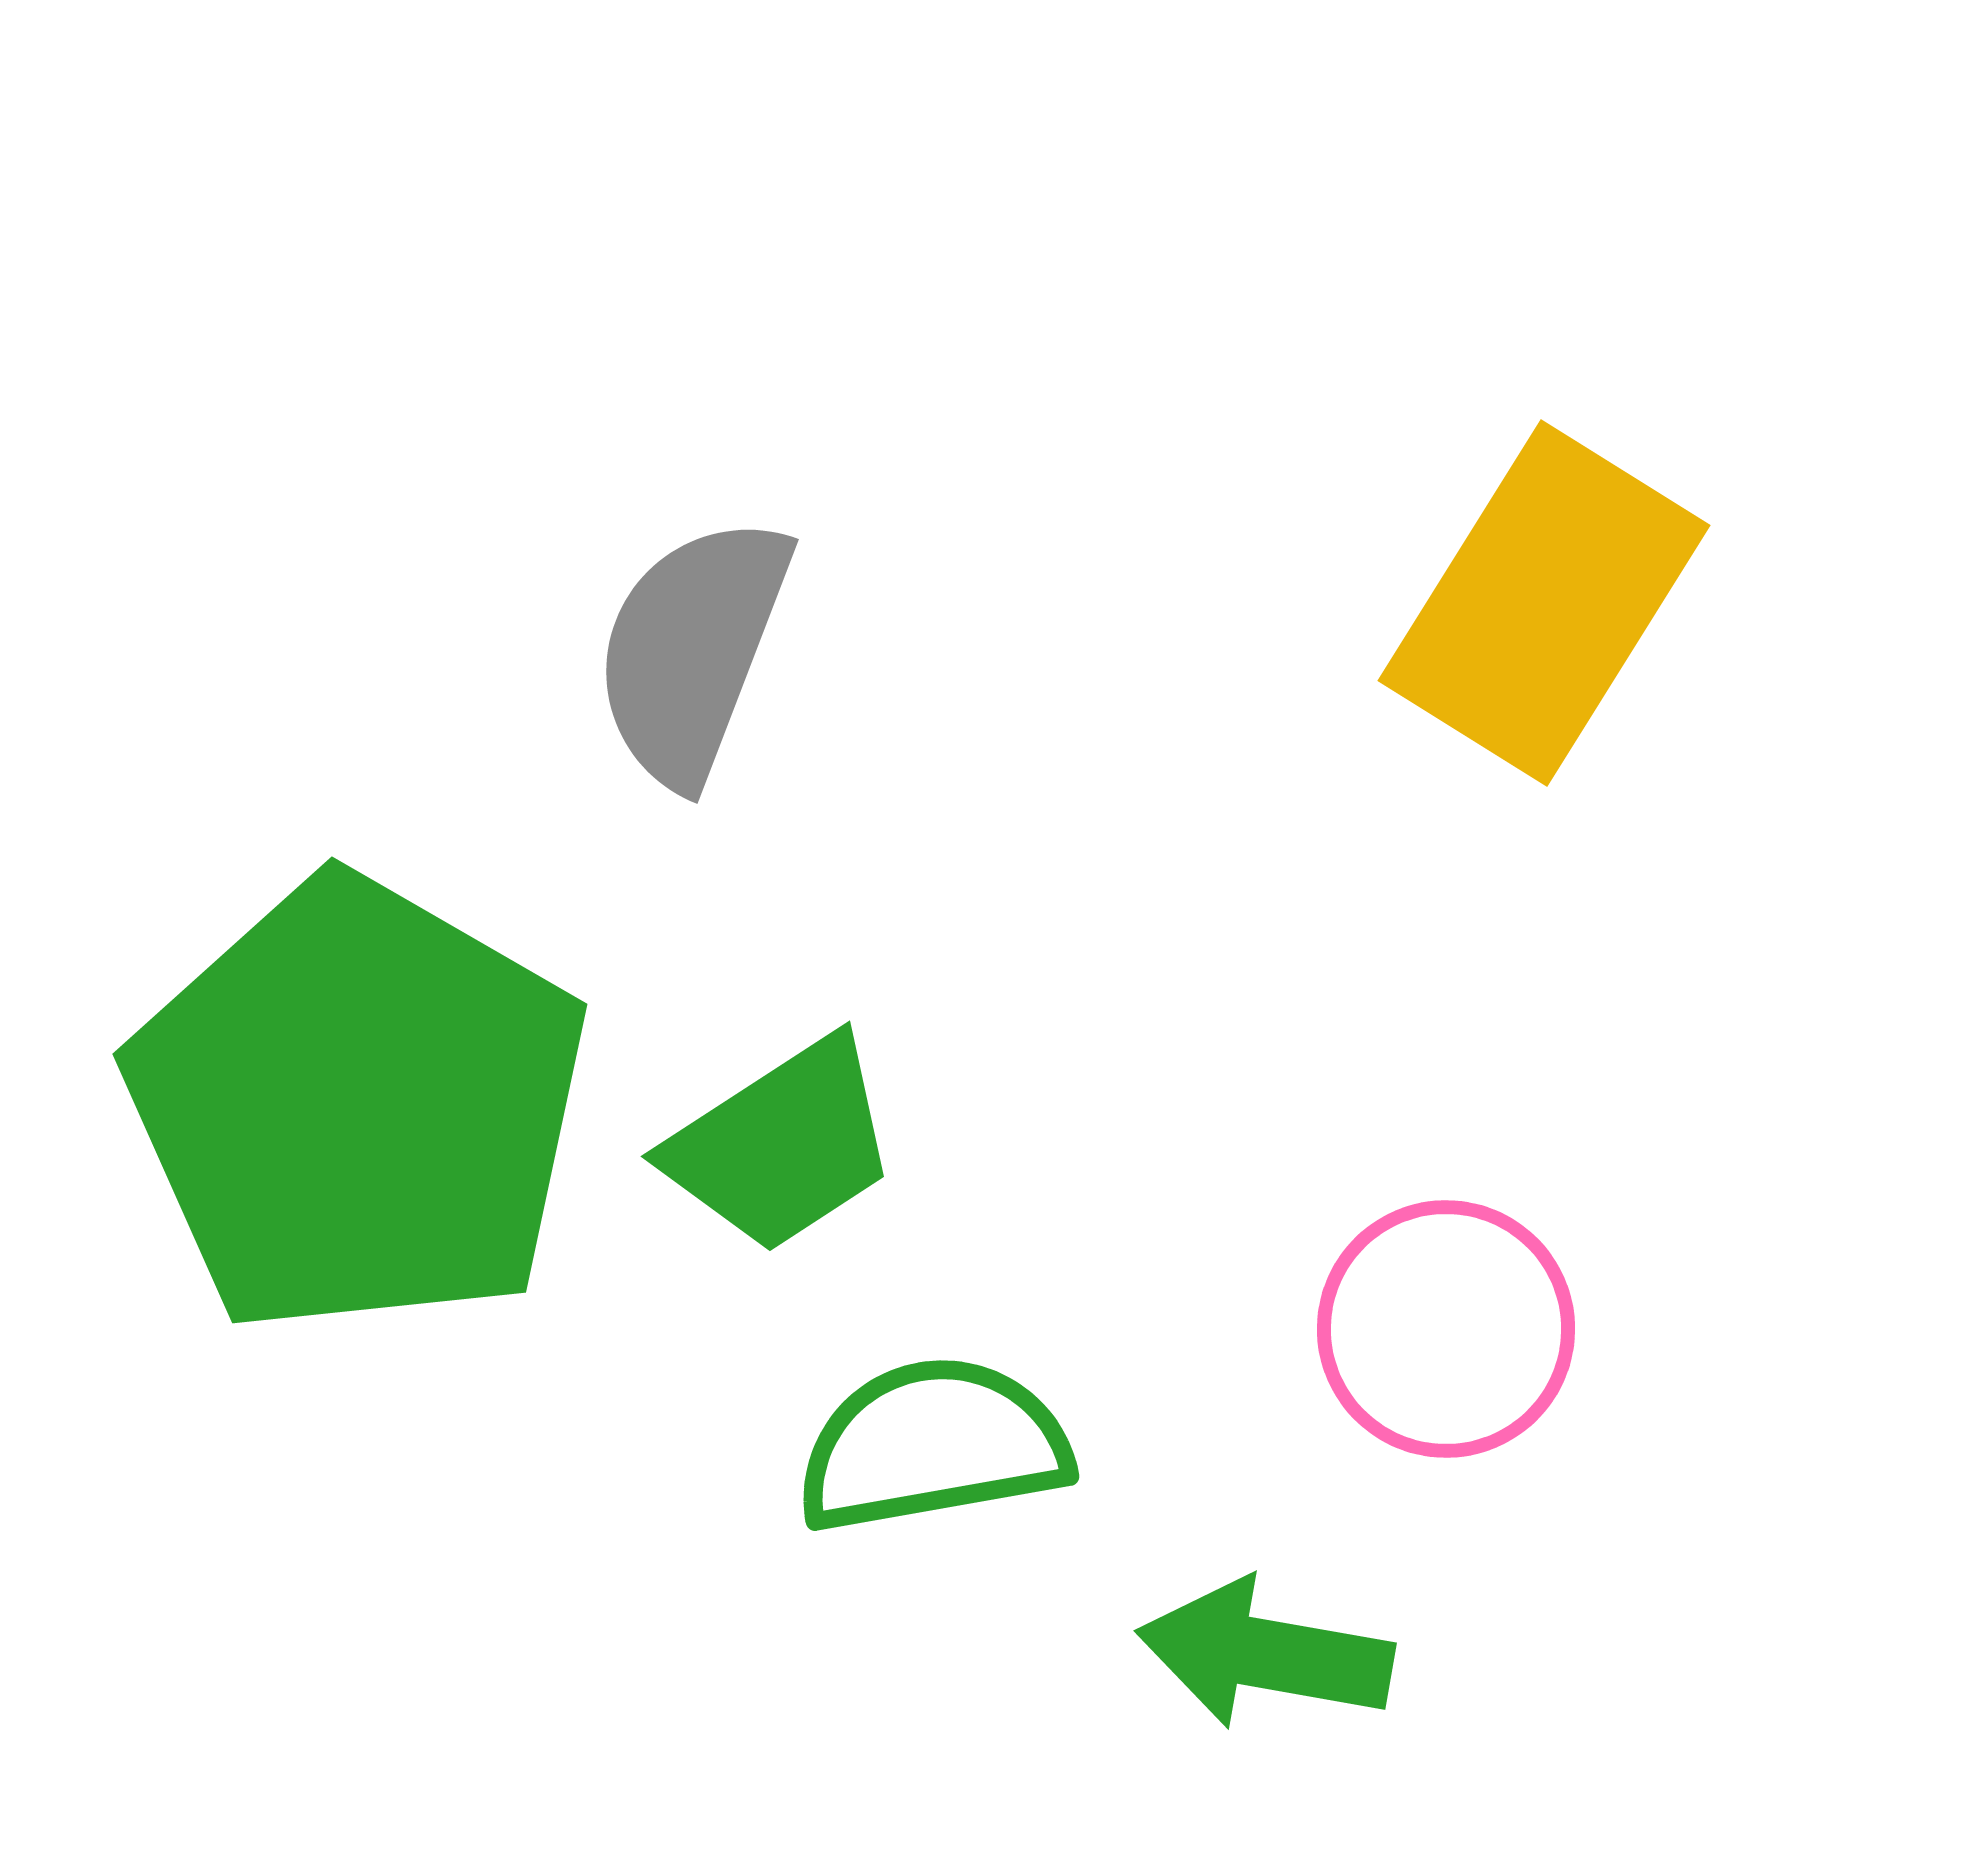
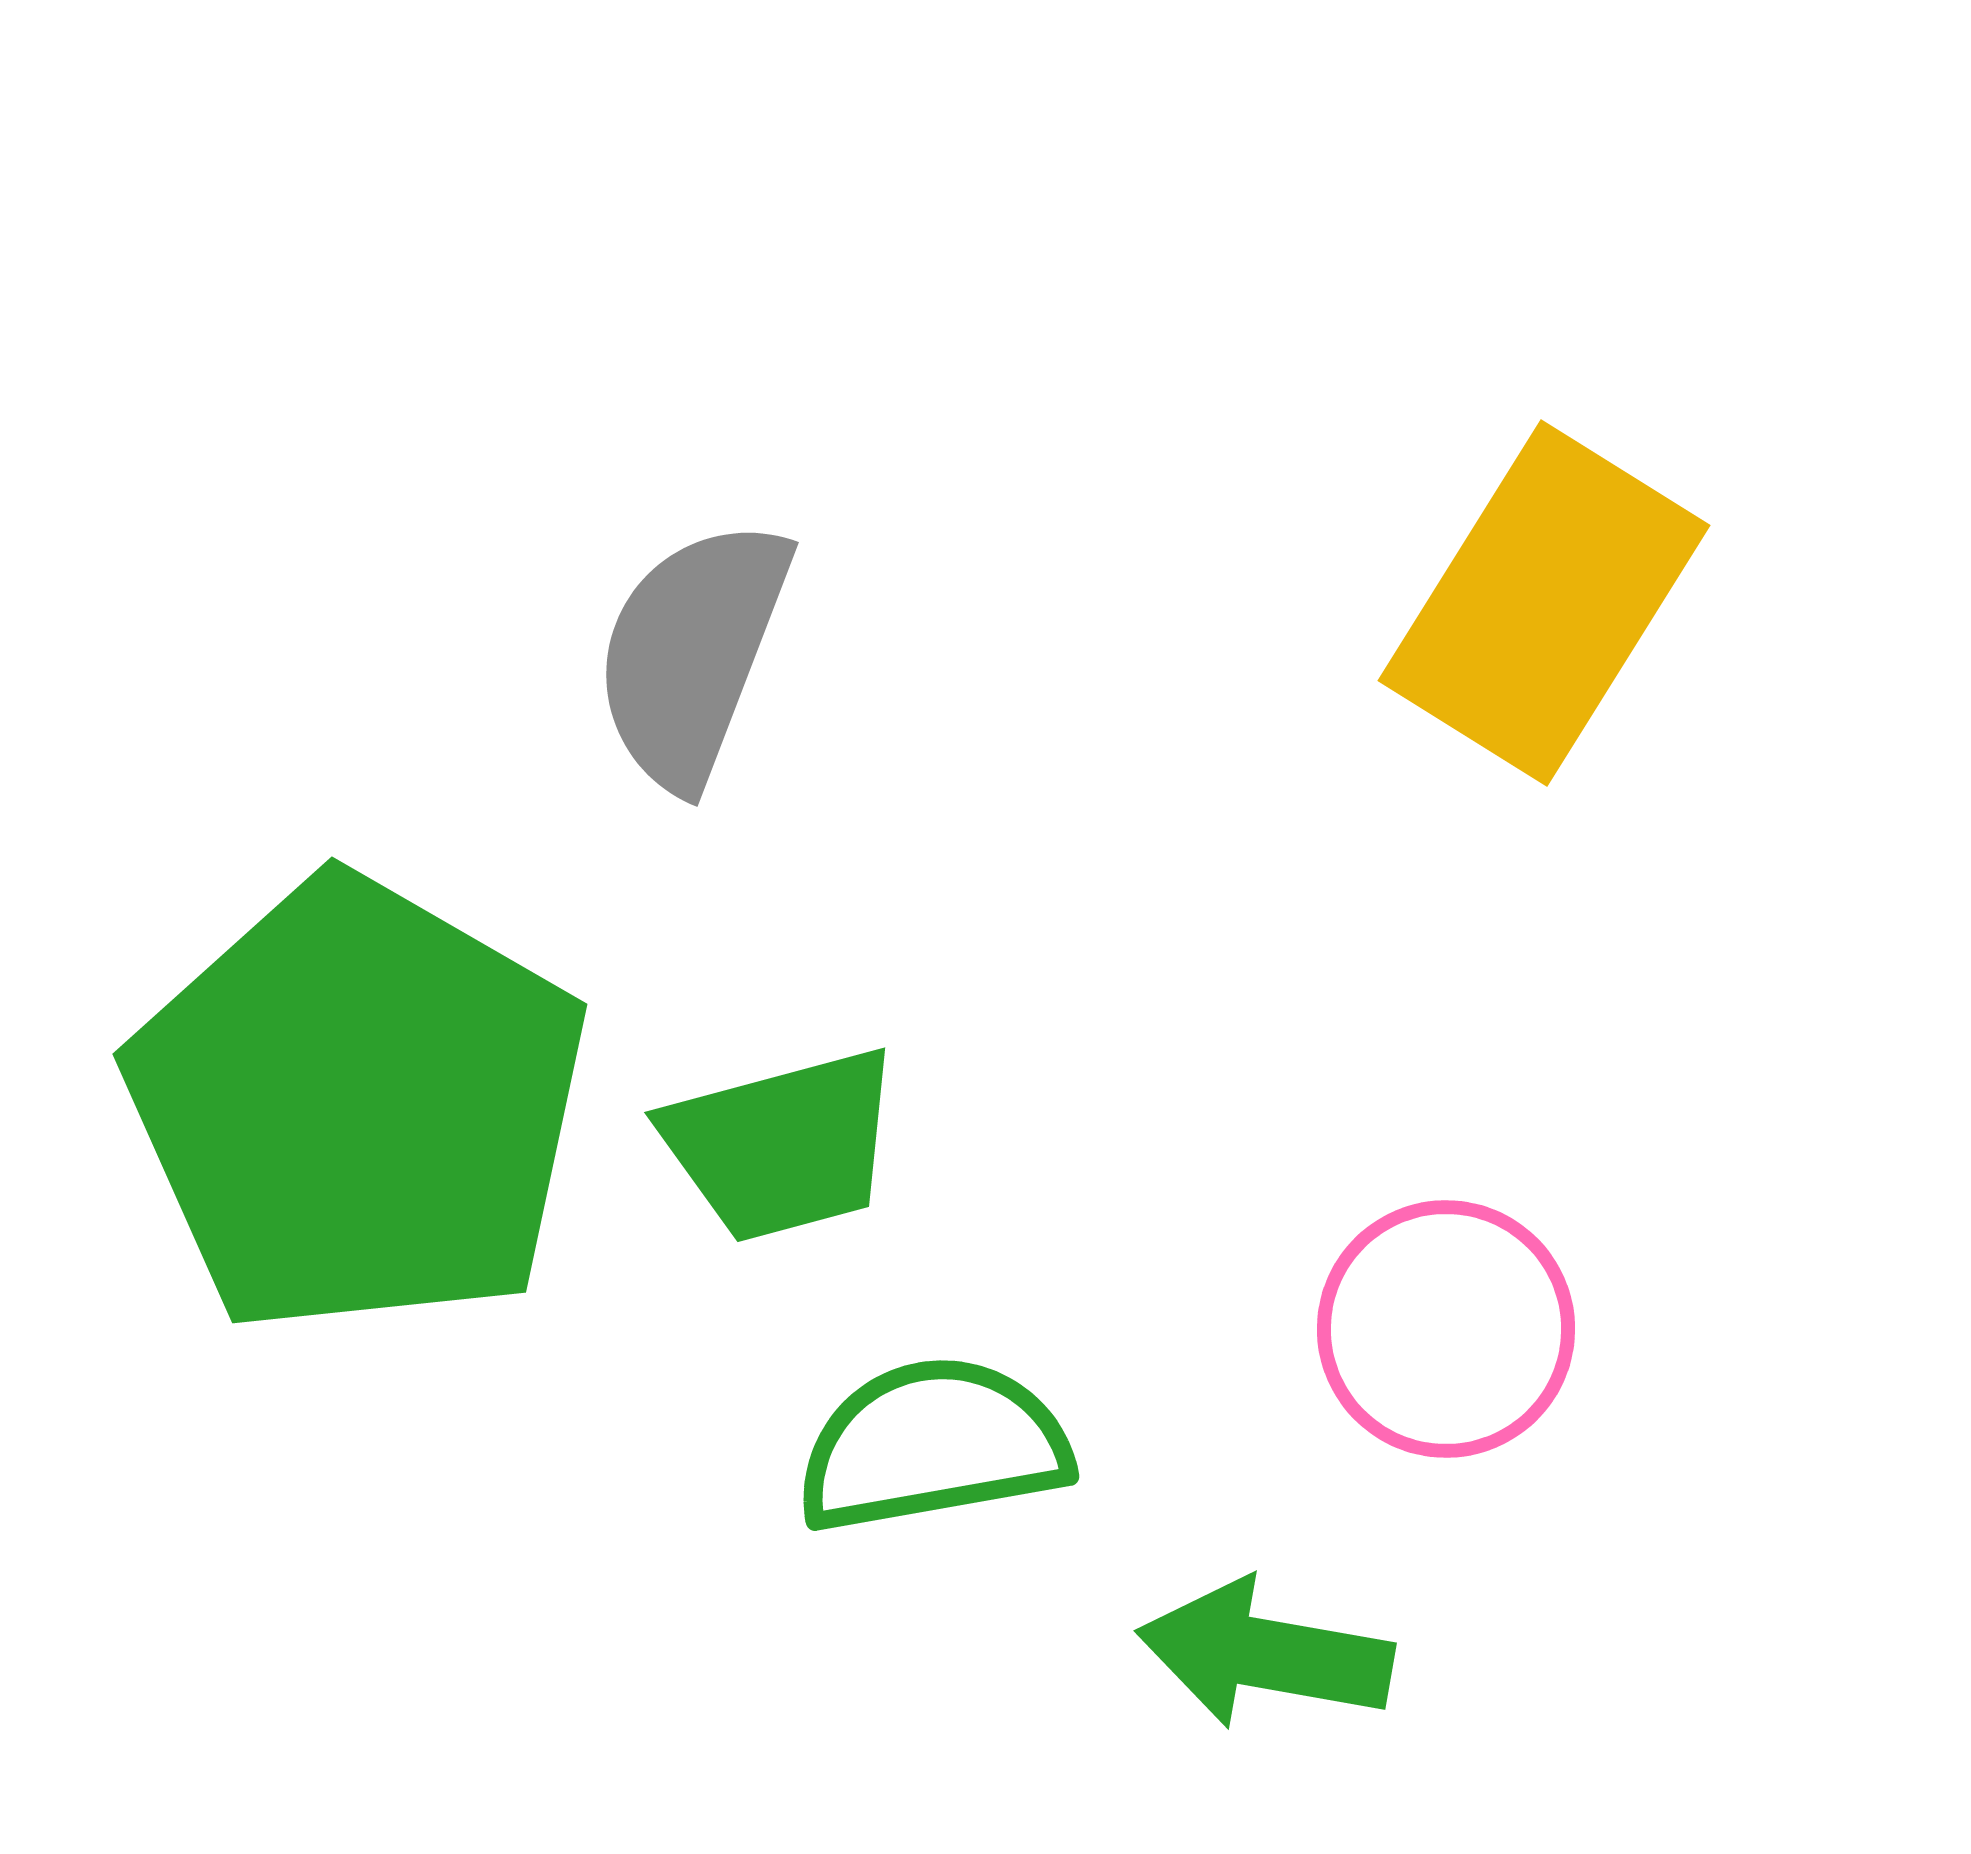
gray semicircle: moved 3 px down
green trapezoid: rotated 18 degrees clockwise
